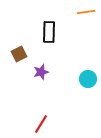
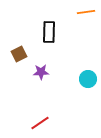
purple star: rotated 14 degrees clockwise
red line: moved 1 px left, 1 px up; rotated 24 degrees clockwise
